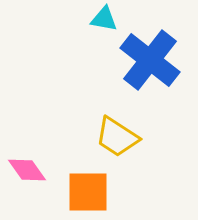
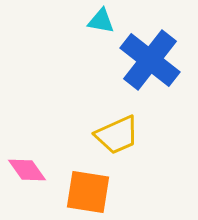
cyan triangle: moved 3 px left, 2 px down
yellow trapezoid: moved 2 px up; rotated 57 degrees counterclockwise
orange square: rotated 9 degrees clockwise
